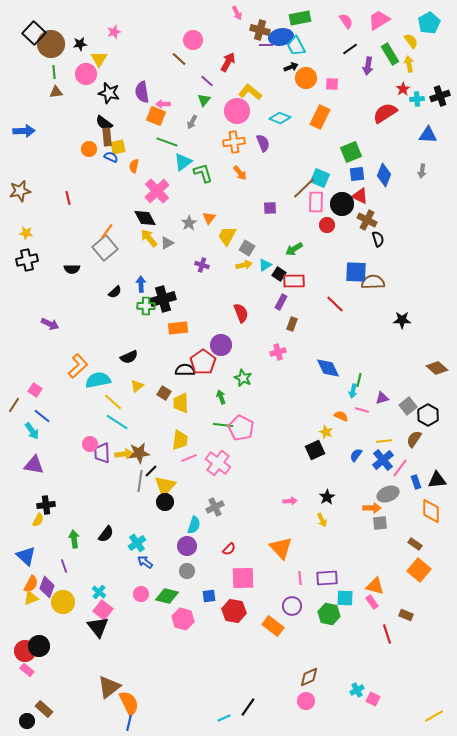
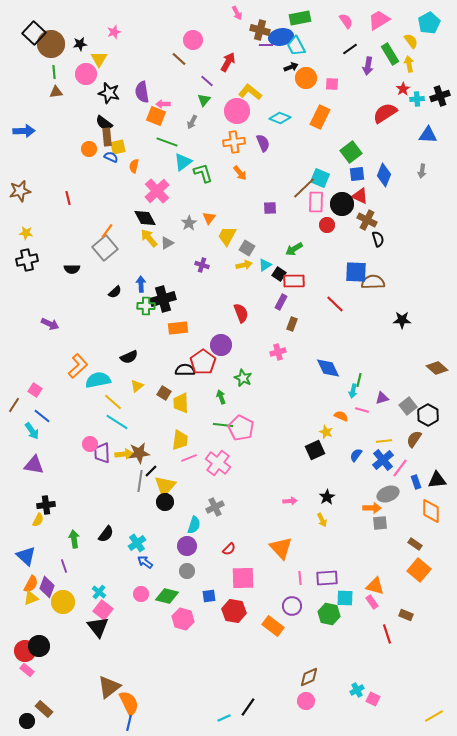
green square at (351, 152): rotated 15 degrees counterclockwise
